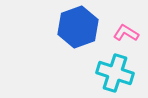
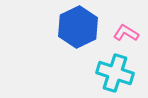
blue hexagon: rotated 6 degrees counterclockwise
